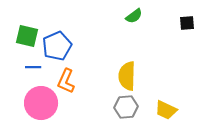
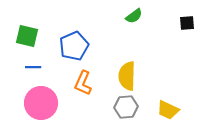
blue pentagon: moved 17 px right
orange L-shape: moved 17 px right, 2 px down
yellow trapezoid: moved 2 px right
